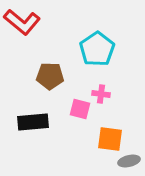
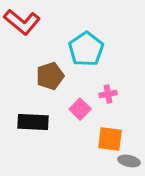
cyan pentagon: moved 11 px left
brown pentagon: rotated 20 degrees counterclockwise
pink cross: moved 7 px right; rotated 18 degrees counterclockwise
pink square: rotated 30 degrees clockwise
black rectangle: rotated 8 degrees clockwise
gray ellipse: rotated 25 degrees clockwise
